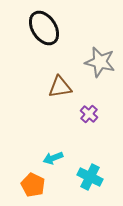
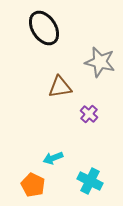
cyan cross: moved 4 px down
